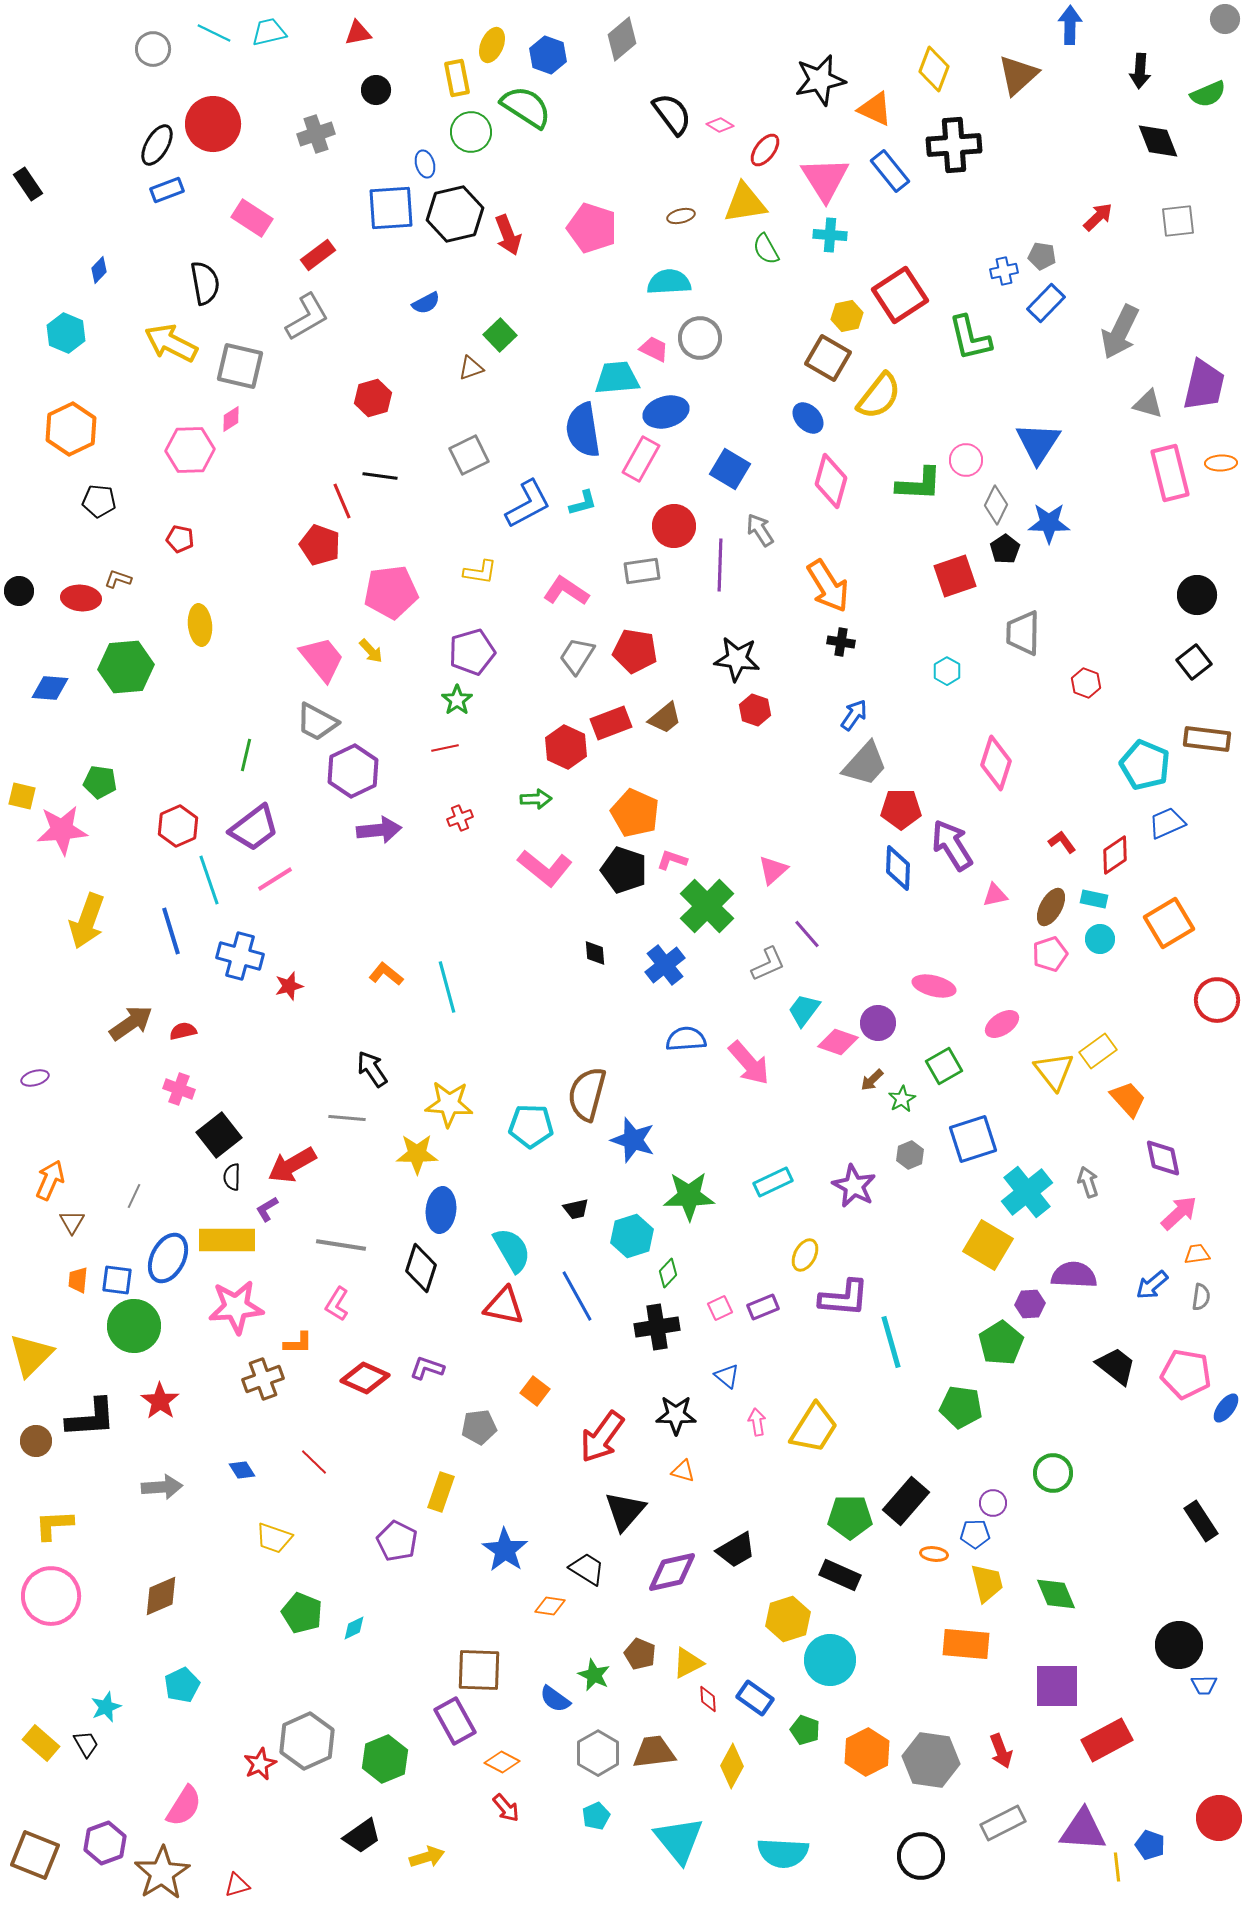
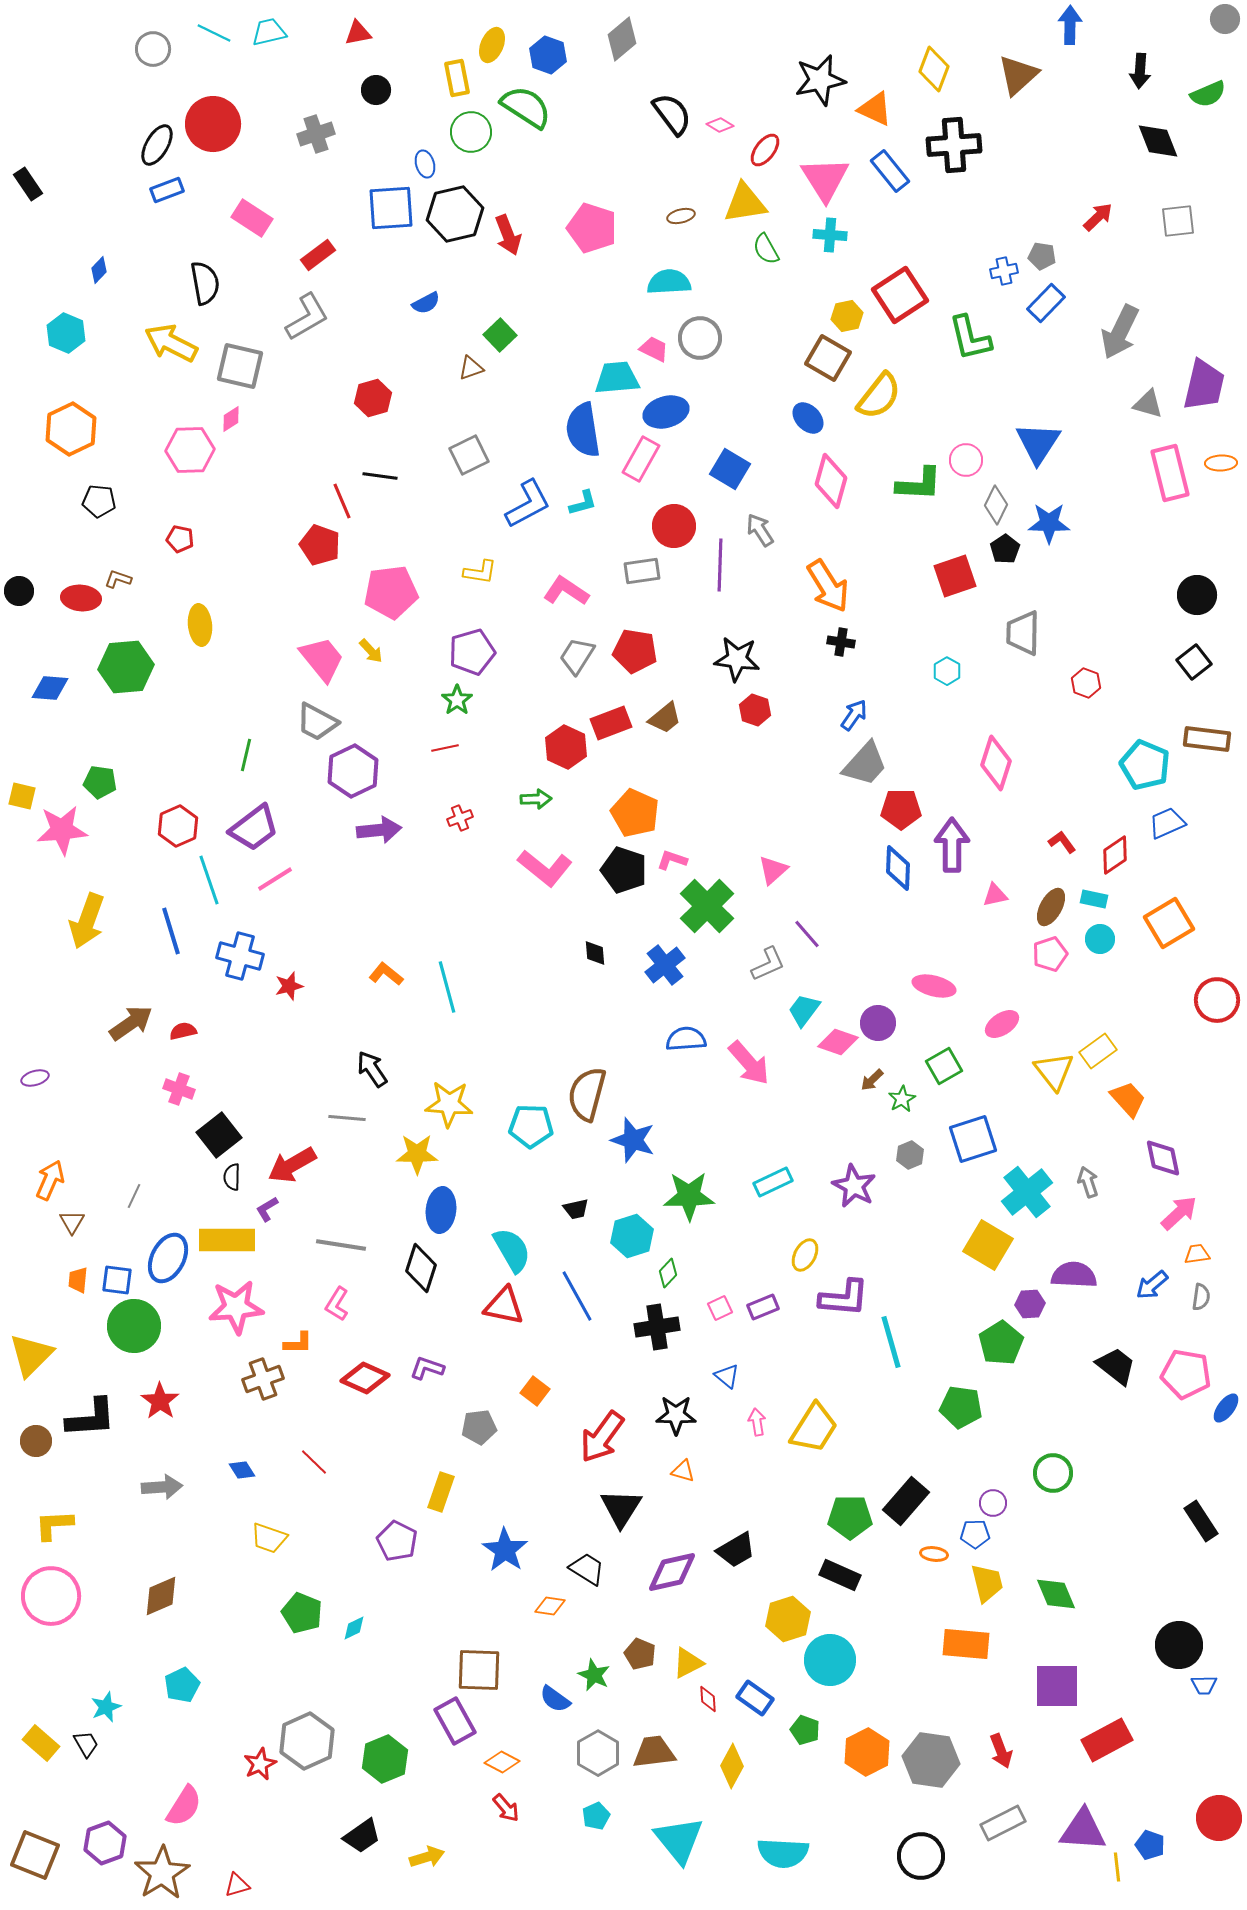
purple arrow at (952, 845): rotated 32 degrees clockwise
black triangle at (625, 1511): moved 4 px left, 3 px up; rotated 9 degrees counterclockwise
yellow trapezoid at (274, 1538): moved 5 px left
